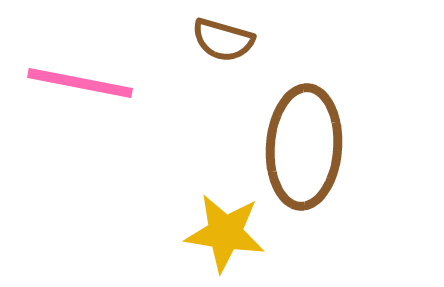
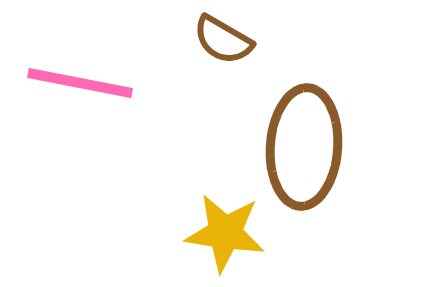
brown semicircle: rotated 14 degrees clockwise
